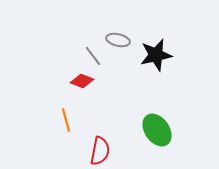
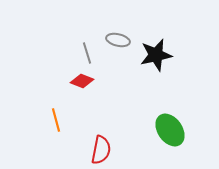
gray line: moved 6 px left, 3 px up; rotated 20 degrees clockwise
orange line: moved 10 px left
green ellipse: moved 13 px right
red semicircle: moved 1 px right, 1 px up
